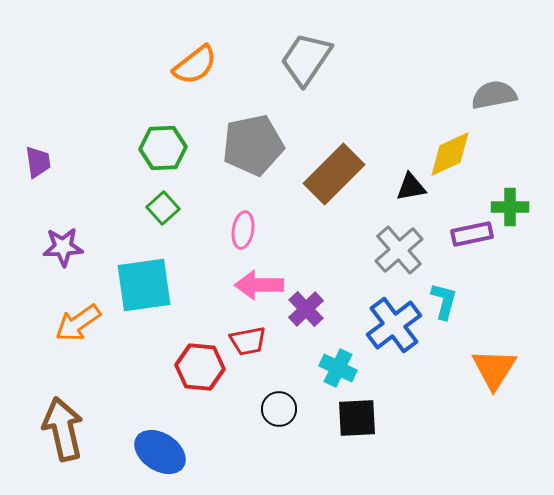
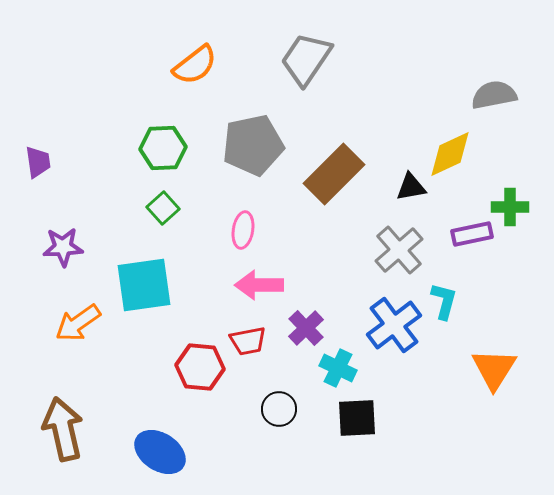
purple cross: moved 19 px down
